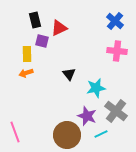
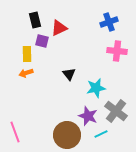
blue cross: moved 6 px left, 1 px down; rotated 30 degrees clockwise
purple star: moved 1 px right
